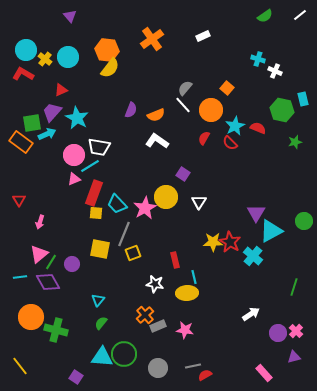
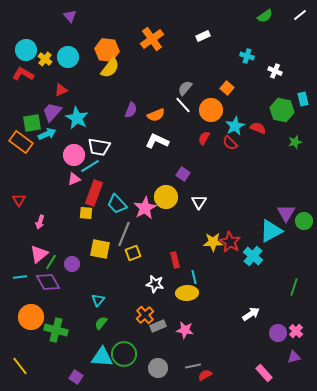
cyan cross at (258, 59): moved 11 px left, 3 px up
white L-shape at (157, 141): rotated 10 degrees counterclockwise
yellow square at (96, 213): moved 10 px left
purple triangle at (256, 213): moved 30 px right
